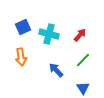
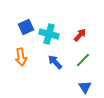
blue square: moved 3 px right
blue arrow: moved 1 px left, 8 px up
blue triangle: moved 2 px right, 1 px up
